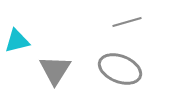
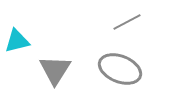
gray line: rotated 12 degrees counterclockwise
